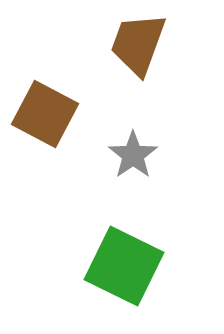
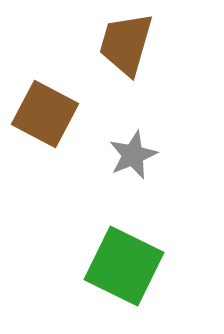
brown trapezoid: moved 12 px left; rotated 4 degrees counterclockwise
gray star: rotated 12 degrees clockwise
